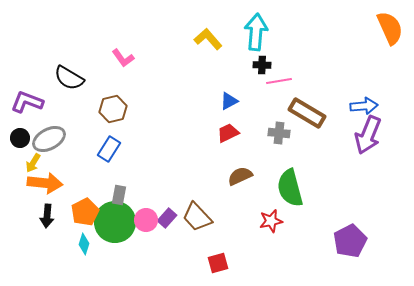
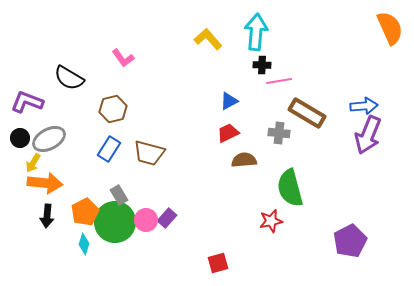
brown semicircle: moved 4 px right, 16 px up; rotated 20 degrees clockwise
gray rectangle: rotated 42 degrees counterclockwise
brown trapezoid: moved 48 px left, 64 px up; rotated 32 degrees counterclockwise
